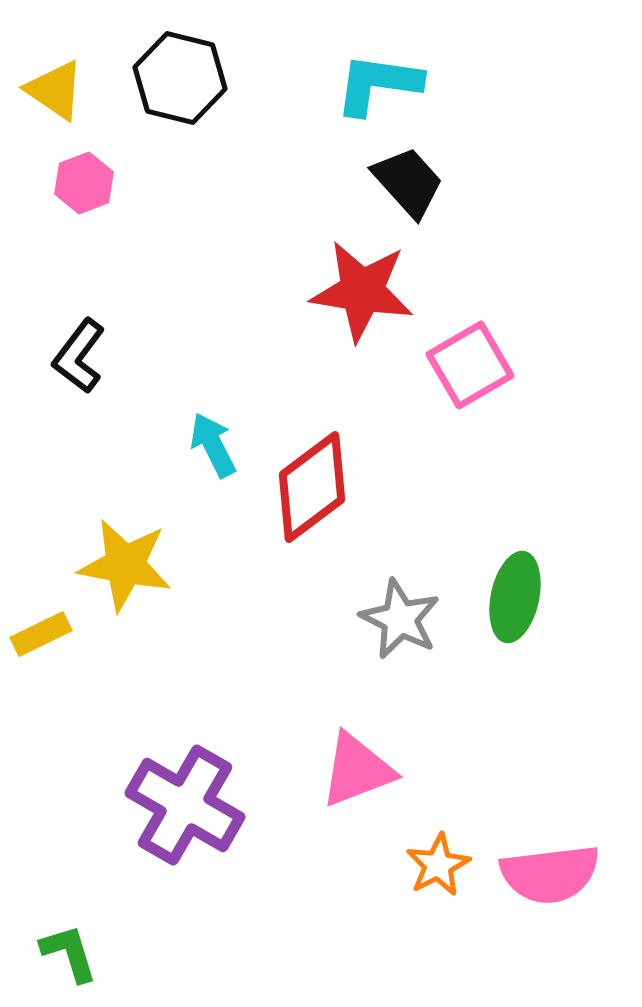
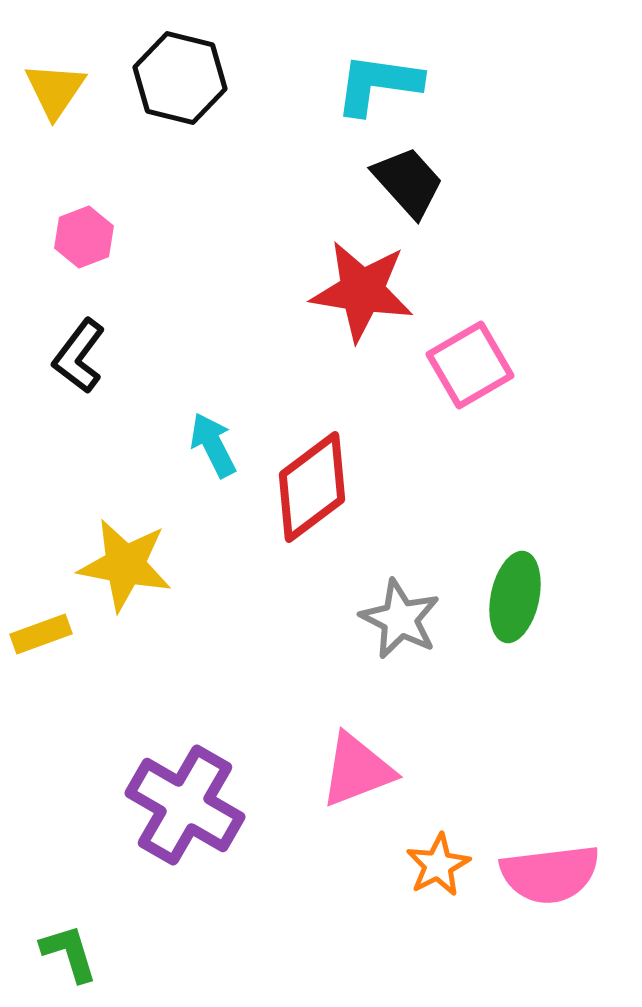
yellow triangle: rotated 30 degrees clockwise
pink hexagon: moved 54 px down
yellow rectangle: rotated 6 degrees clockwise
